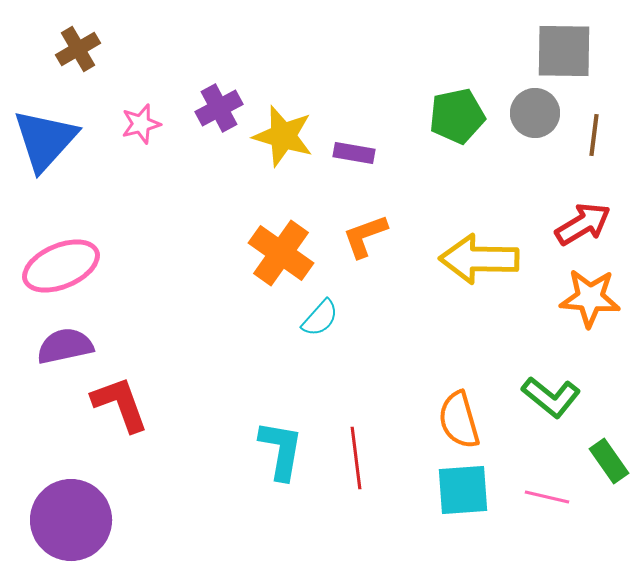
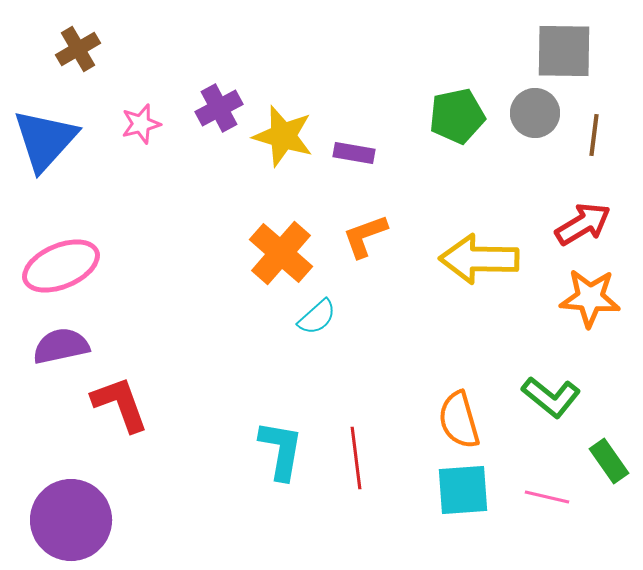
orange cross: rotated 6 degrees clockwise
cyan semicircle: moved 3 px left, 1 px up; rotated 6 degrees clockwise
purple semicircle: moved 4 px left
